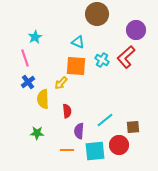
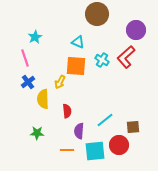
yellow arrow: moved 1 px left, 1 px up; rotated 16 degrees counterclockwise
